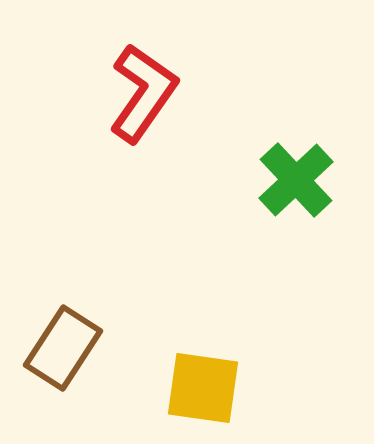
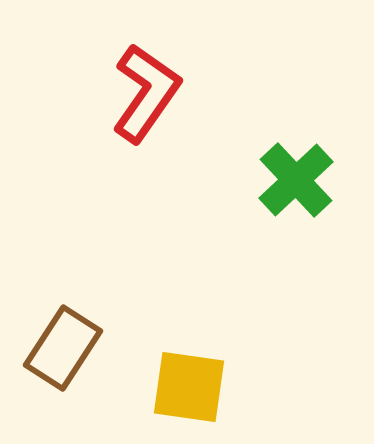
red L-shape: moved 3 px right
yellow square: moved 14 px left, 1 px up
